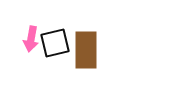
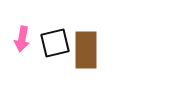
pink arrow: moved 9 px left
